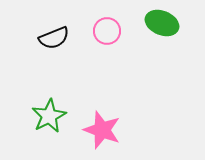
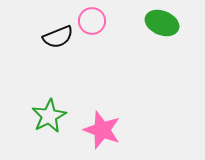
pink circle: moved 15 px left, 10 px up
black semicircle: moved 4 px right, 1 px up
